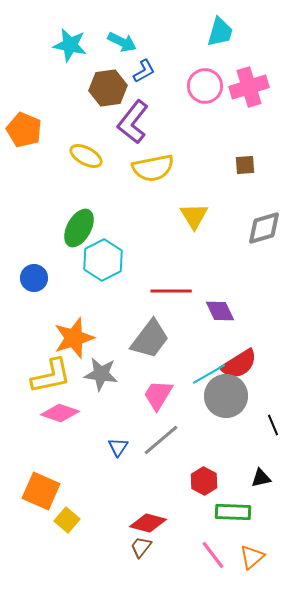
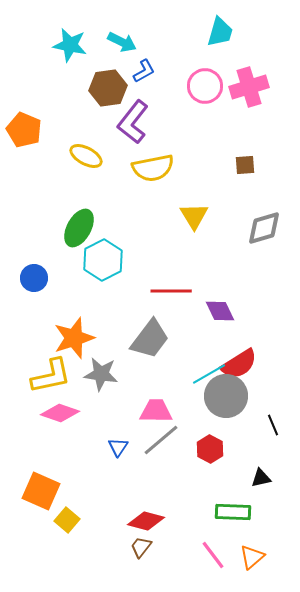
pink trapezoid: moved 2 px left, 16 px down; rotated 60 degrees clockwise
red hexagon: moved 6 px right, 32 px up
red diamond: moved 2 px left, 2 px up
